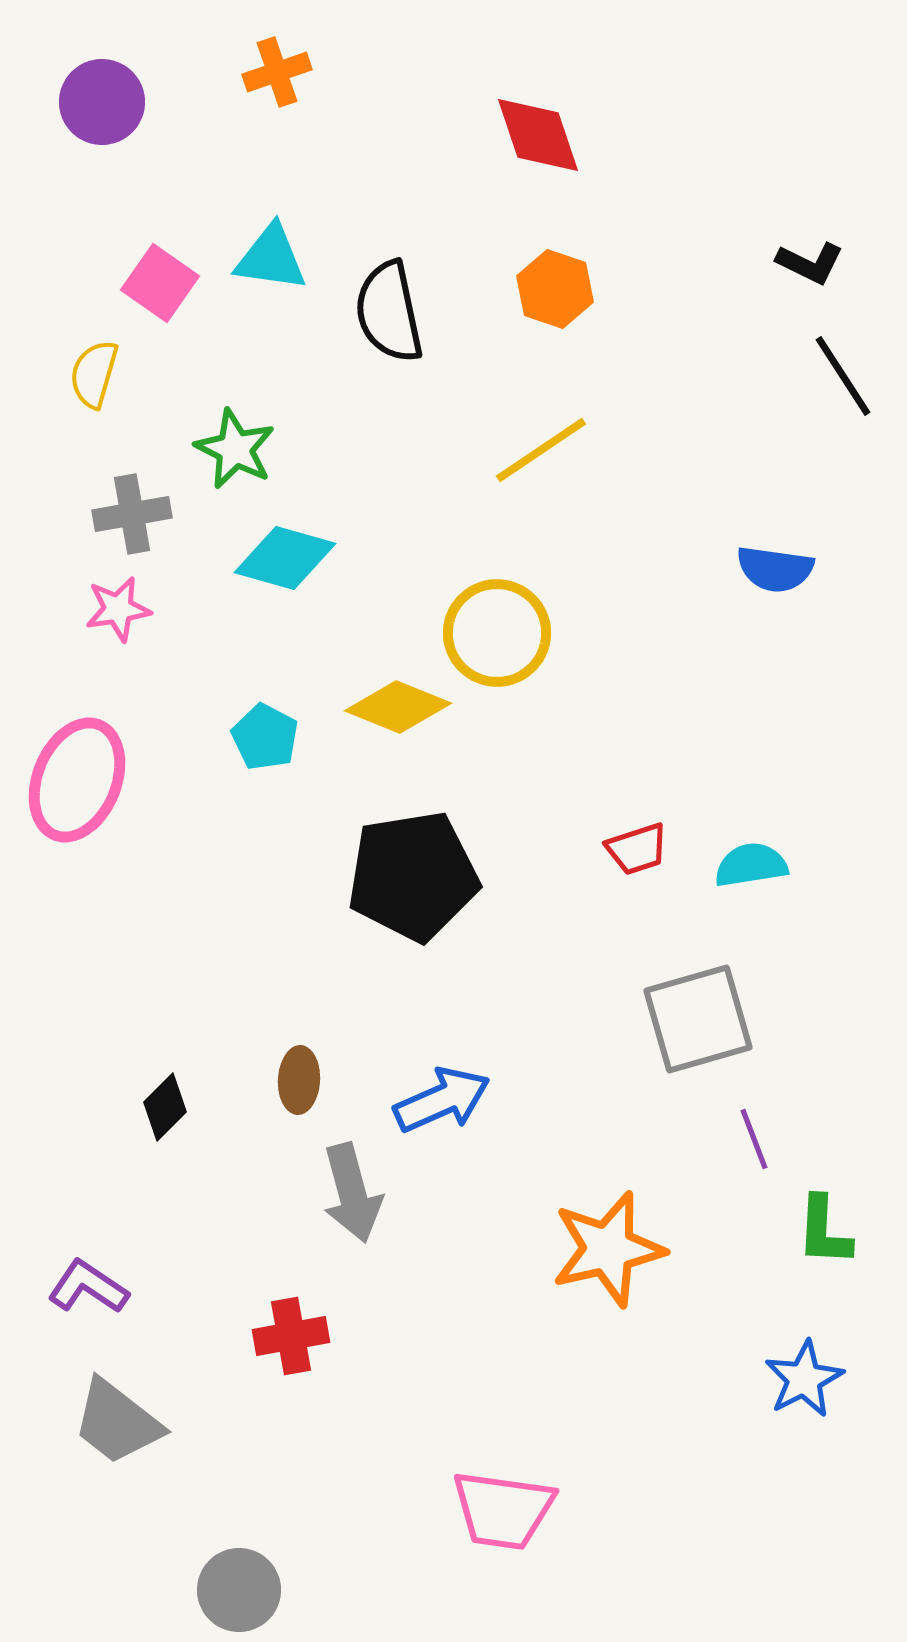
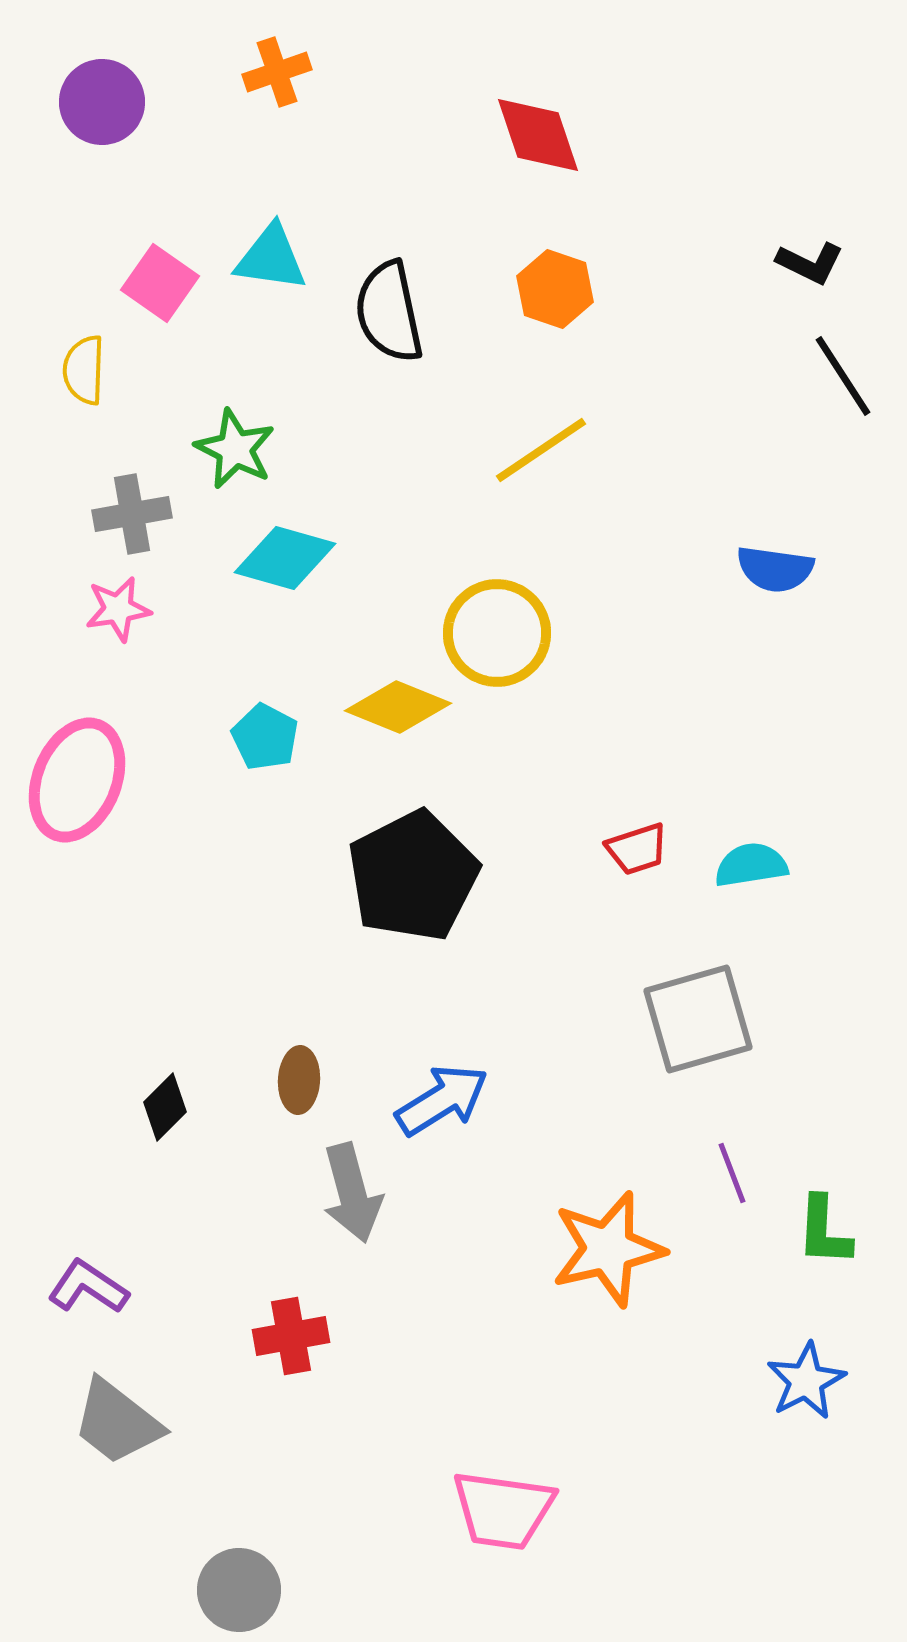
yellow semicircle: moved 10 px left, 4 px up; rotated 14 degrees counterclockwise
black pentagon: rotated 18 degrees counterclockwise
blue arrow: rotated 8 degrees counterclockwise
purple line: moved 22 px left, 34 px down
blue star: moved 2 px right, 2 px down
